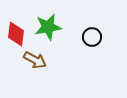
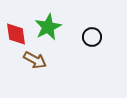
green star: rotated 16 degrees counterclockwise
red diamond: rotated 15 degrees counterclockwise
